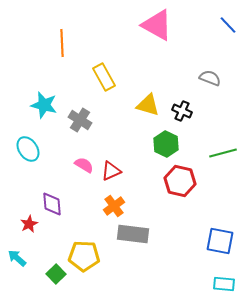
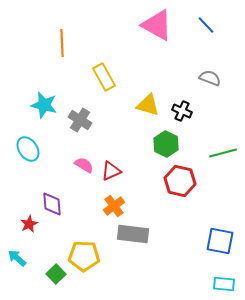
blue line: moved 22 px left
